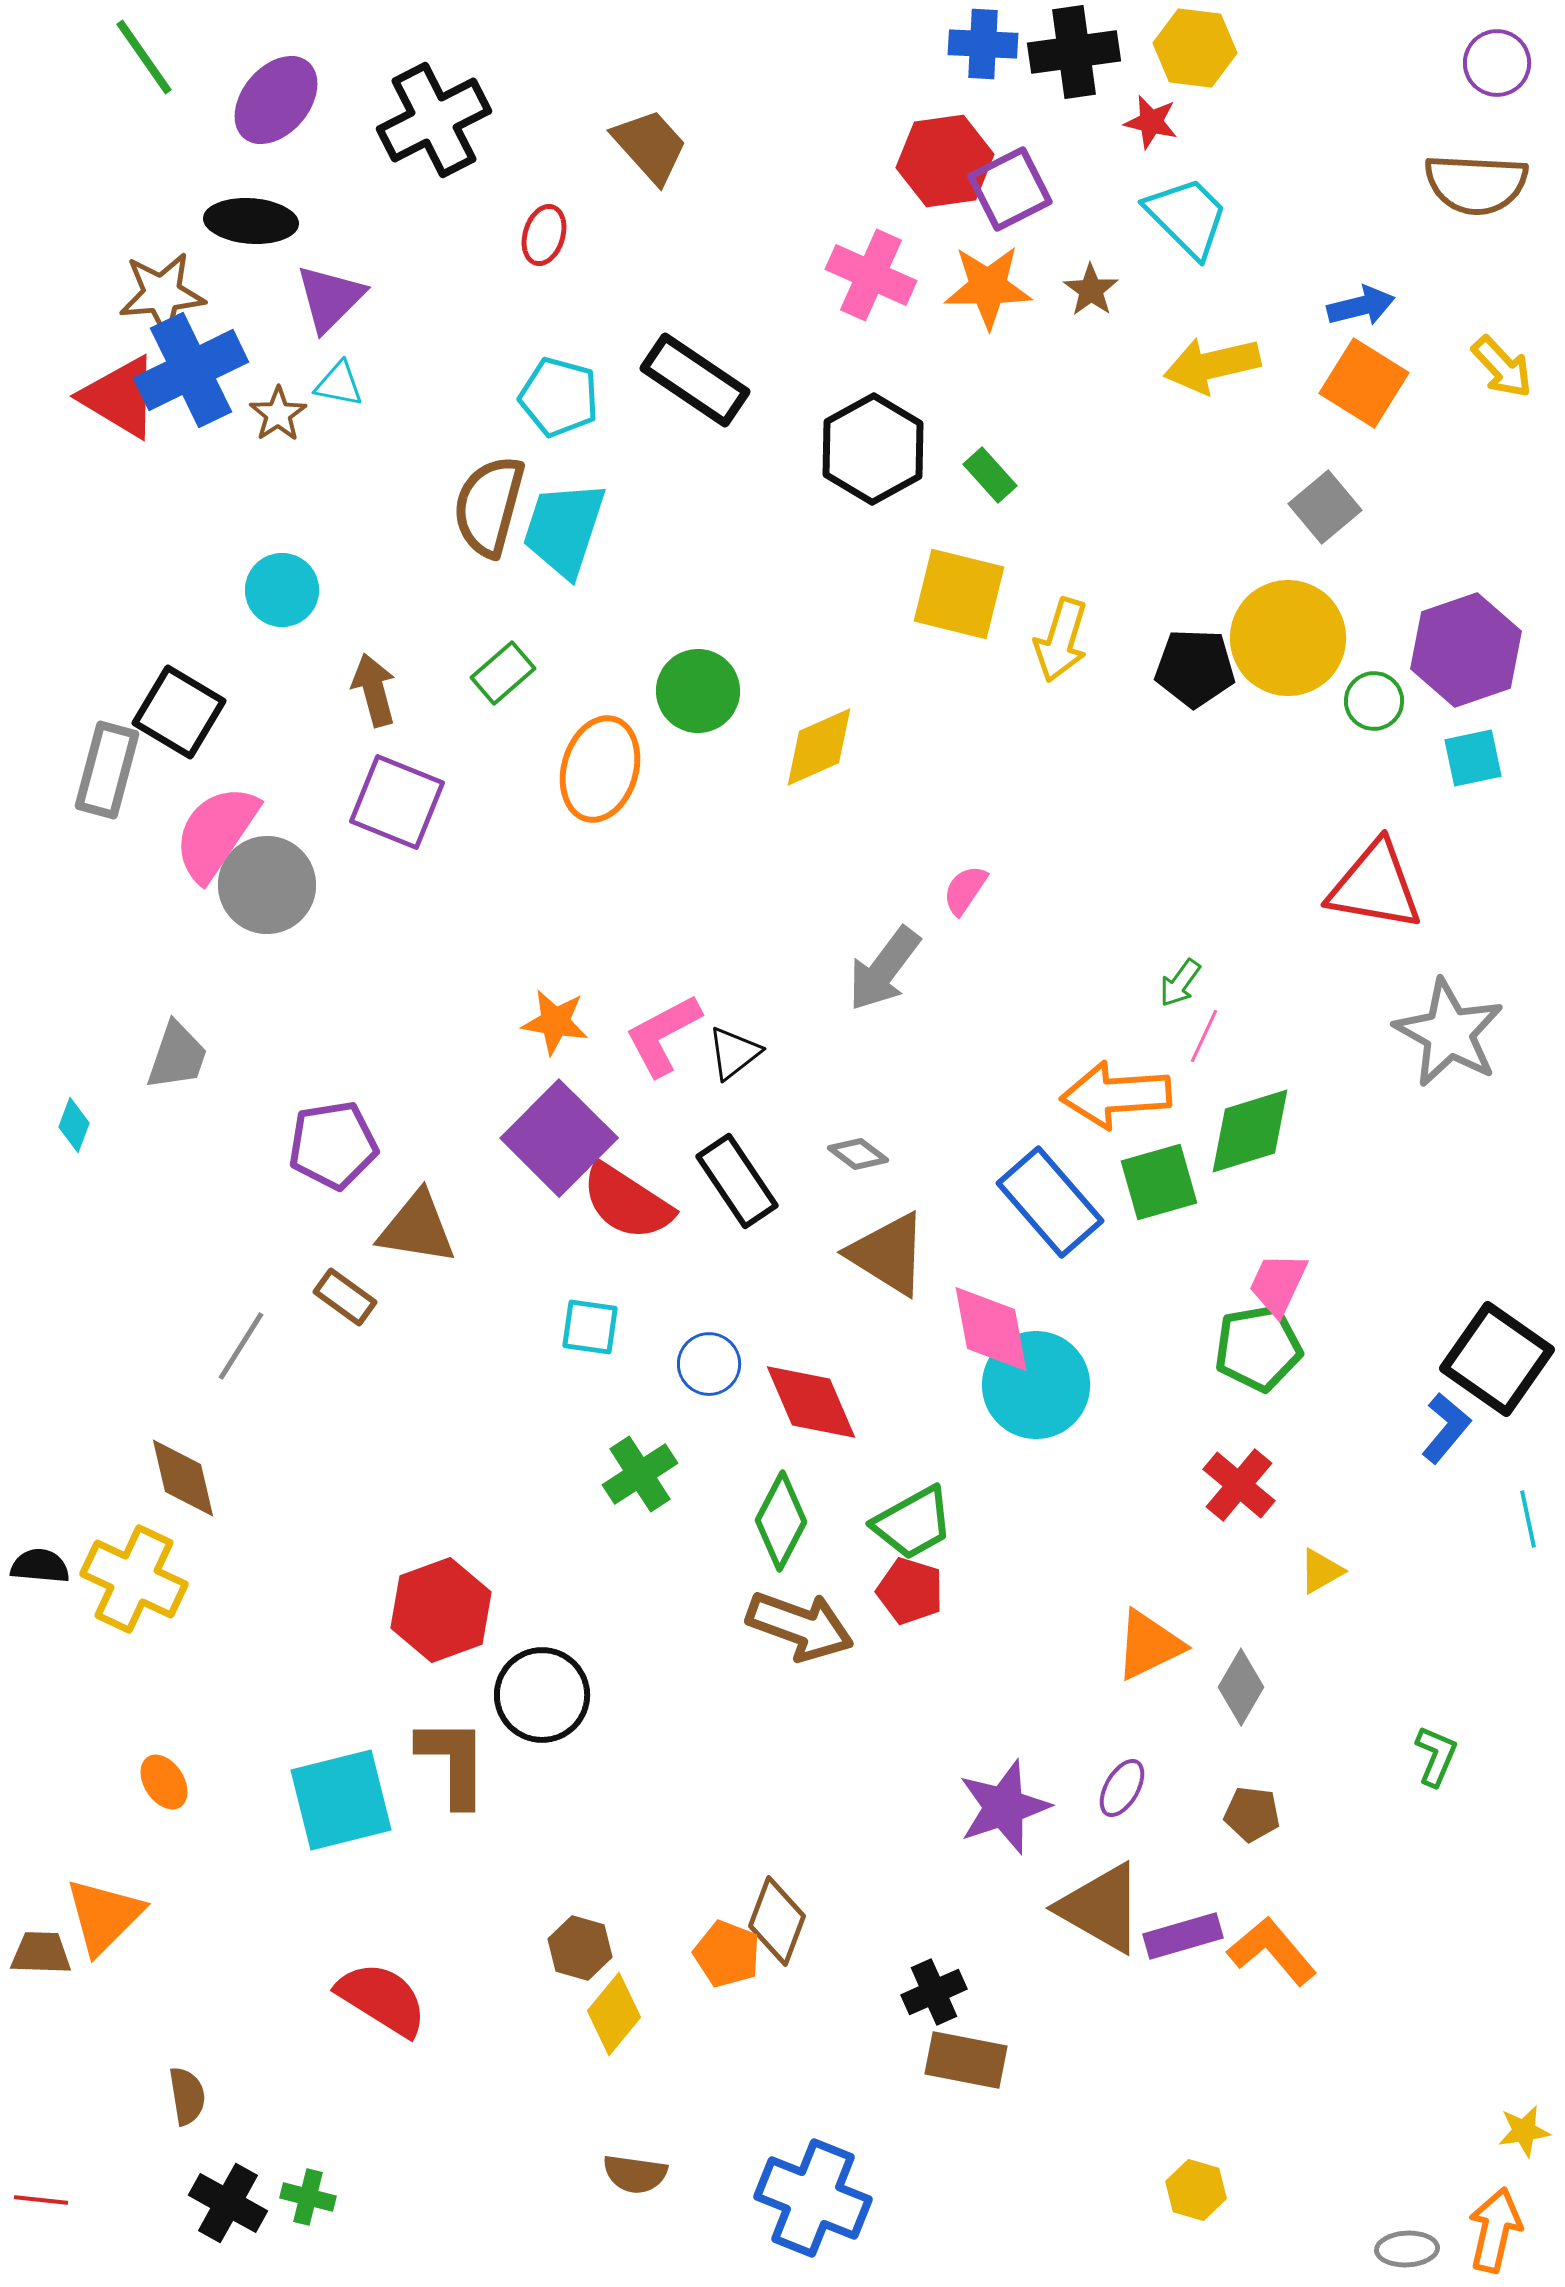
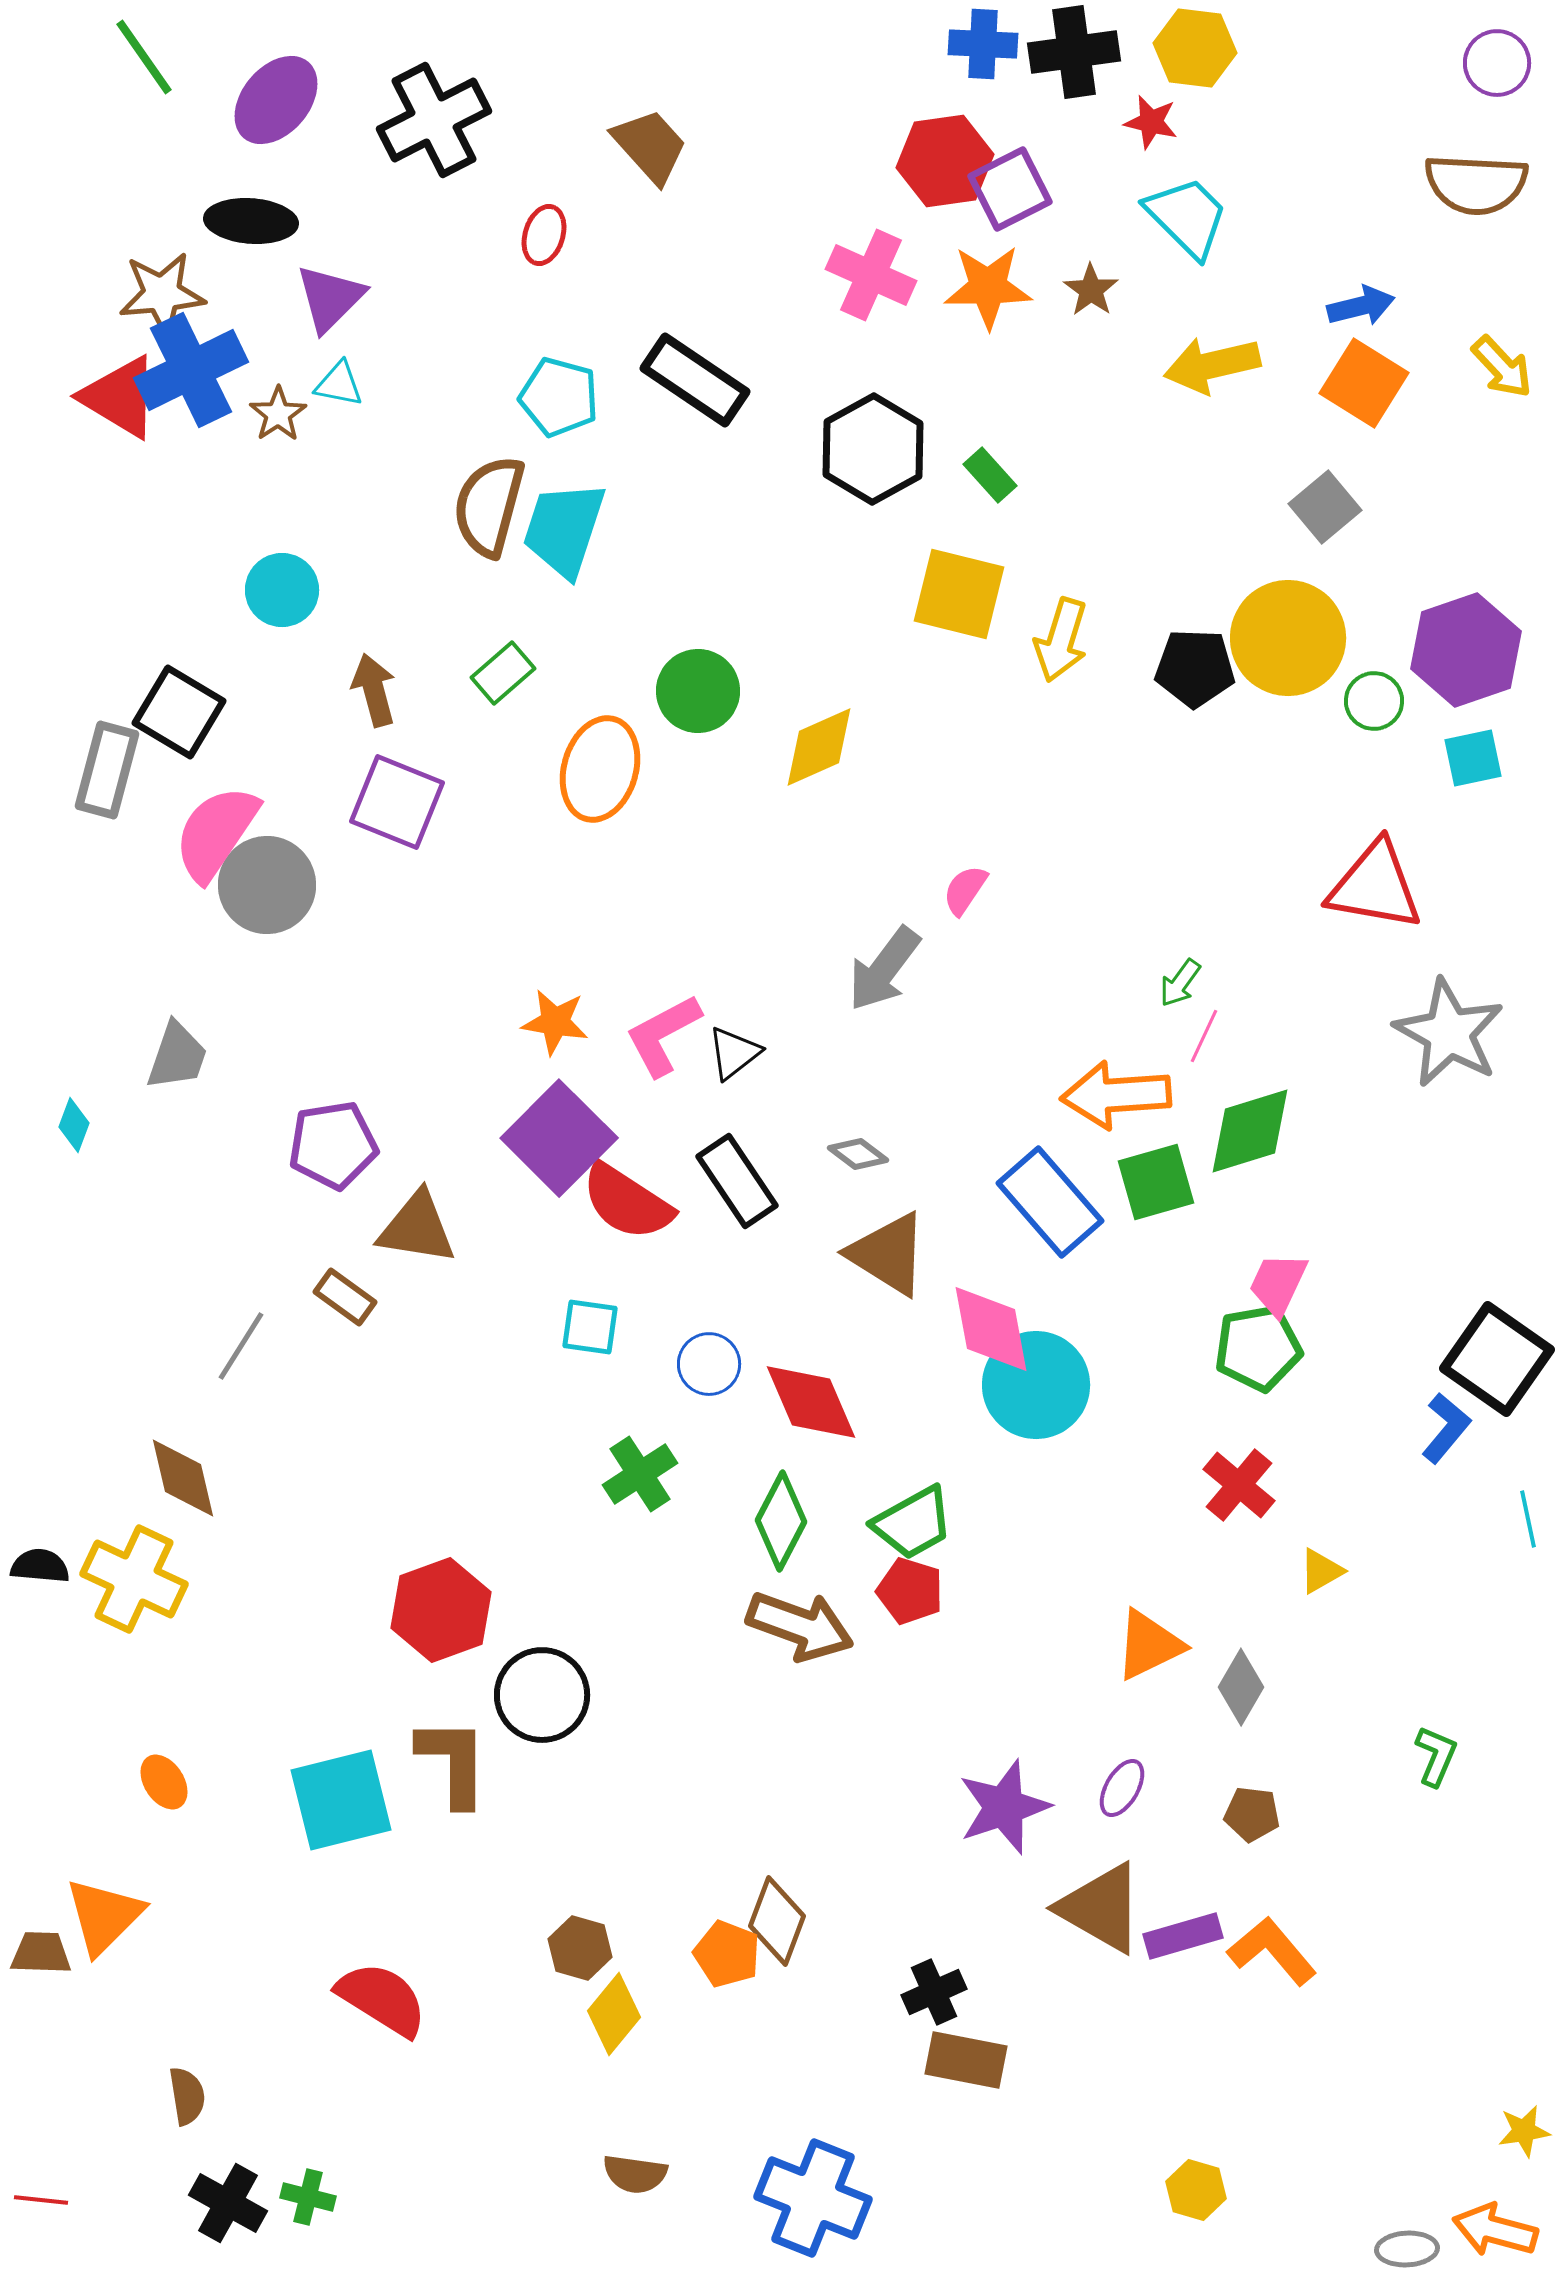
green square at (1159, 1182): moved 3 px left
orange arrow at (1495, 2230): rotated 88 degrees counterclockwise
